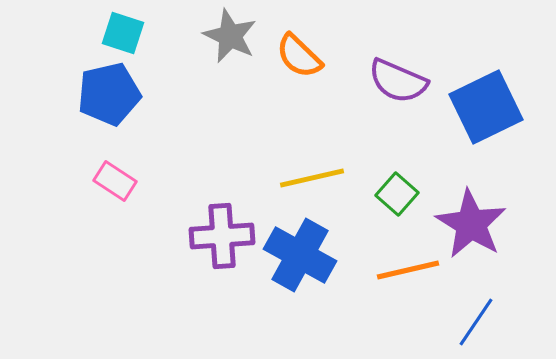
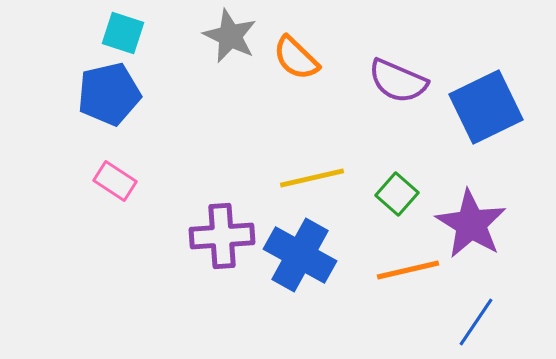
orange semicircle: moved 3 px left, 2 px down
